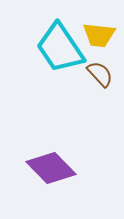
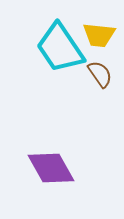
brown semicircle: rotated 8 degrees clockwise
purple diamond: rotated 15 degrees clockwise
